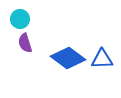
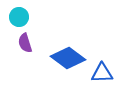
cyan circle: moved 1 px left, 2 px up
blue triangle: moved 14 px down
